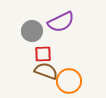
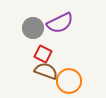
purple semicircle: moved 1 px left, 1 px down
gray circle: moved 1 px right, 3 px up
red square: rotated 30 degrees clockwise
